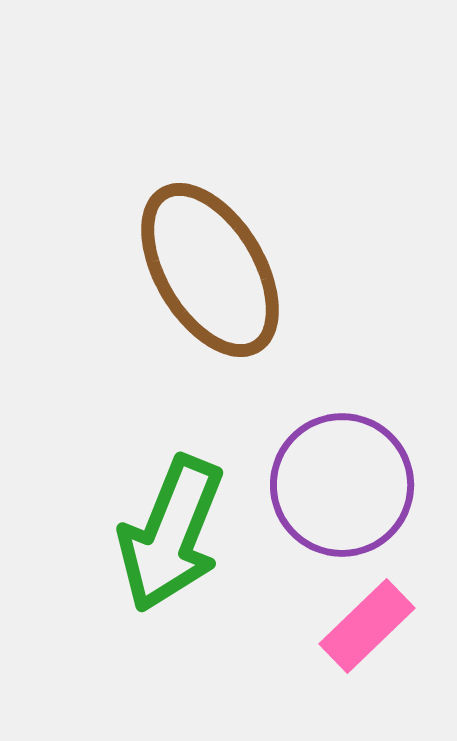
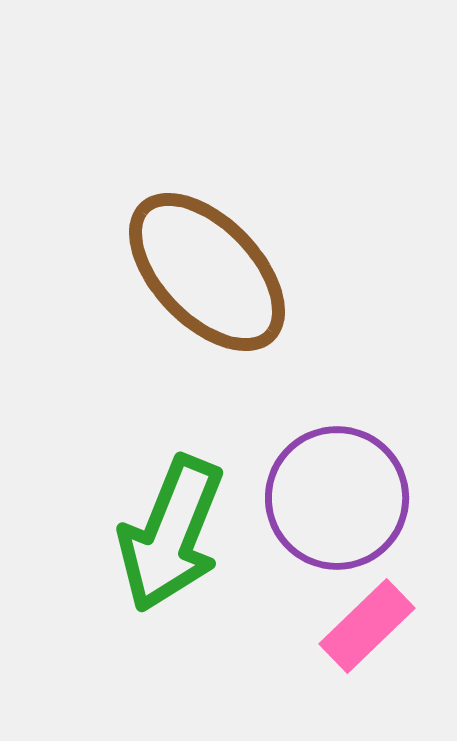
brown ellipse: moved 3 px left, 2 px down; rotated 13 degrees counterclockwise
purple circle: moved 5 px left, 13 px down
